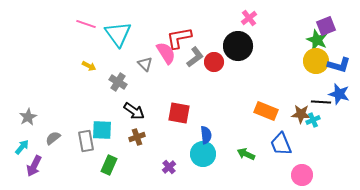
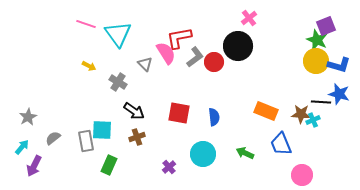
blue semicircle: moved 8 px right, 18 px up
green arrow: moved 1 px left, 1 px up
